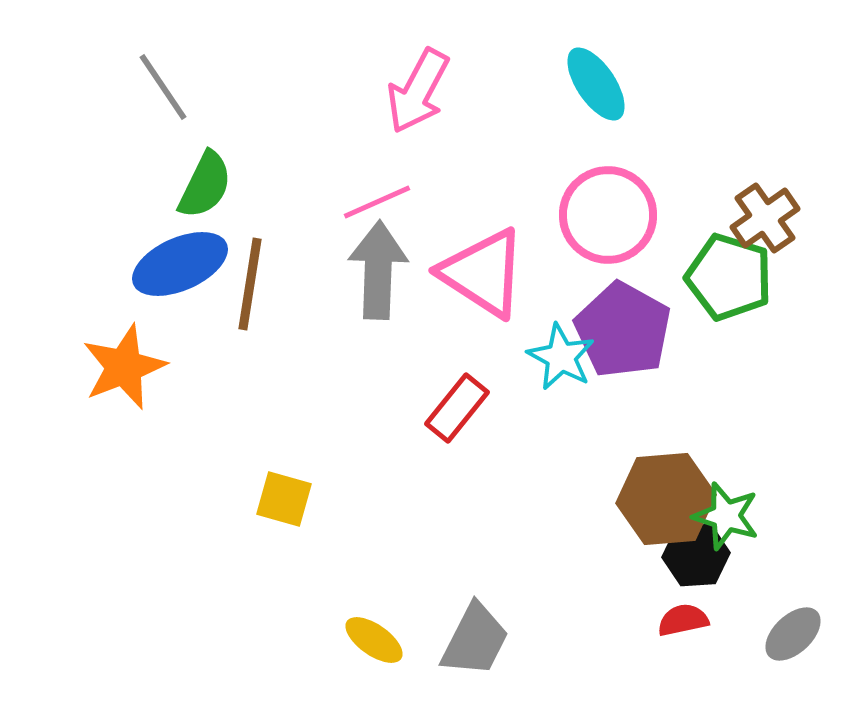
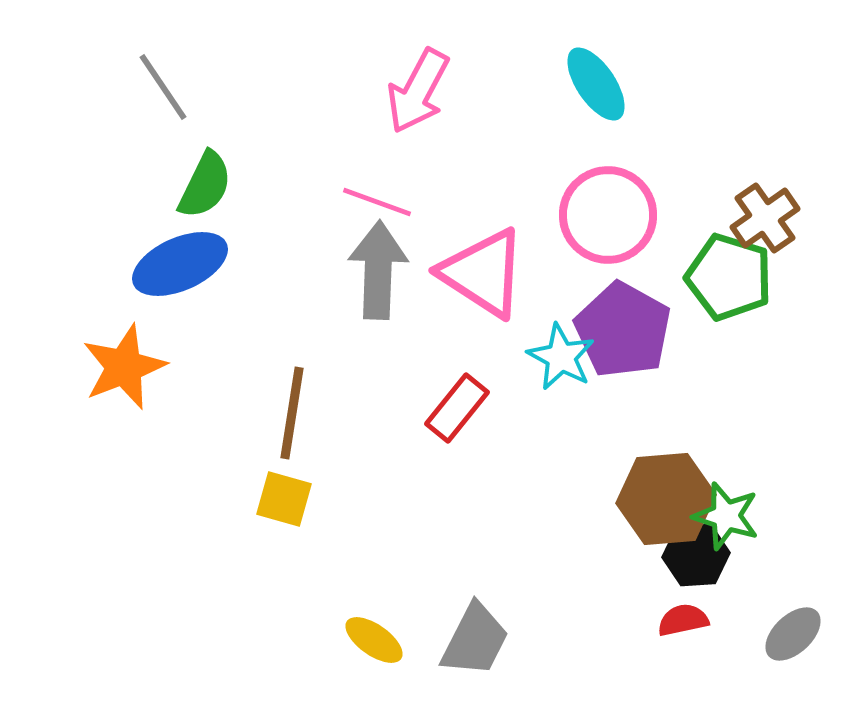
pink line: rotated 44 degrees clockwise
brown line: moved 42 px right, 129 px down
